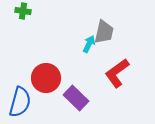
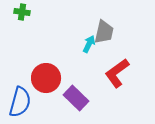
green cross: moved 1 px left, 1 px down
